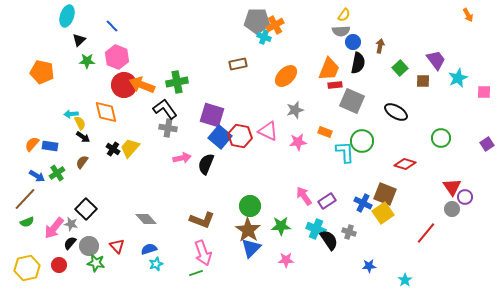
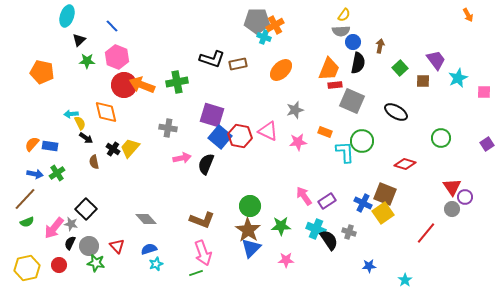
orange ellipse at (286, 76): moved 5 px left, 6 px up
black L-shape at (165, 109): moved 47 px right, 50 px up; rotated 145 degrees clockwise
black arrow at (83, 137): moved 3 px right, 1 px down
brown semicircle at (82, 162): moved 12 px right; rotated 48 degrees counterclockwise
blue arrow at (37, 176): moved 2 px left, 2 px up; rotated 21 degrees counterclockwise
black semicircle at (70, 243): rotated 16 degrees counterclockwise
